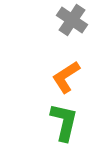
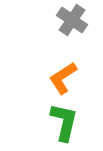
orange L-shape: moved 3 px left, 1 px down
